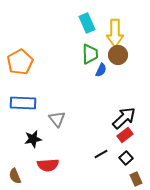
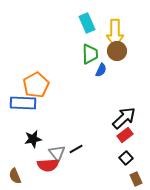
brown circle: moved 1 px left, 4 px up
orange pentagon: moved 16 px right, 23 px down
gray triangle: moved 34 px down
black line: moved 25 px left, 5 px up
